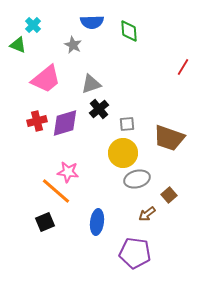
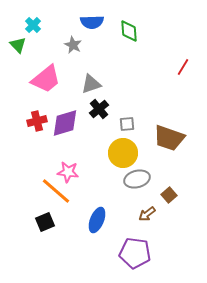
green triangle: rotated 24 degrees clockwise
blue ellipse: moved 2 px up; rotated 15 degrees clockwise
